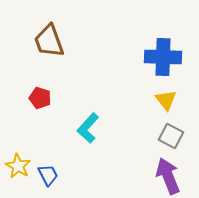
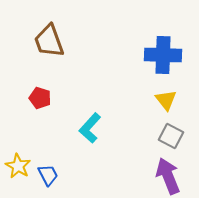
blue cross: moved 2 px up
cyan L-shape: moved 2 px right
